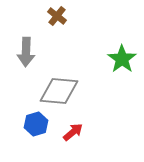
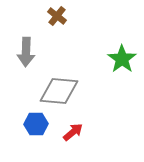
blue hexagon: rotated 15 degrees clockwise
